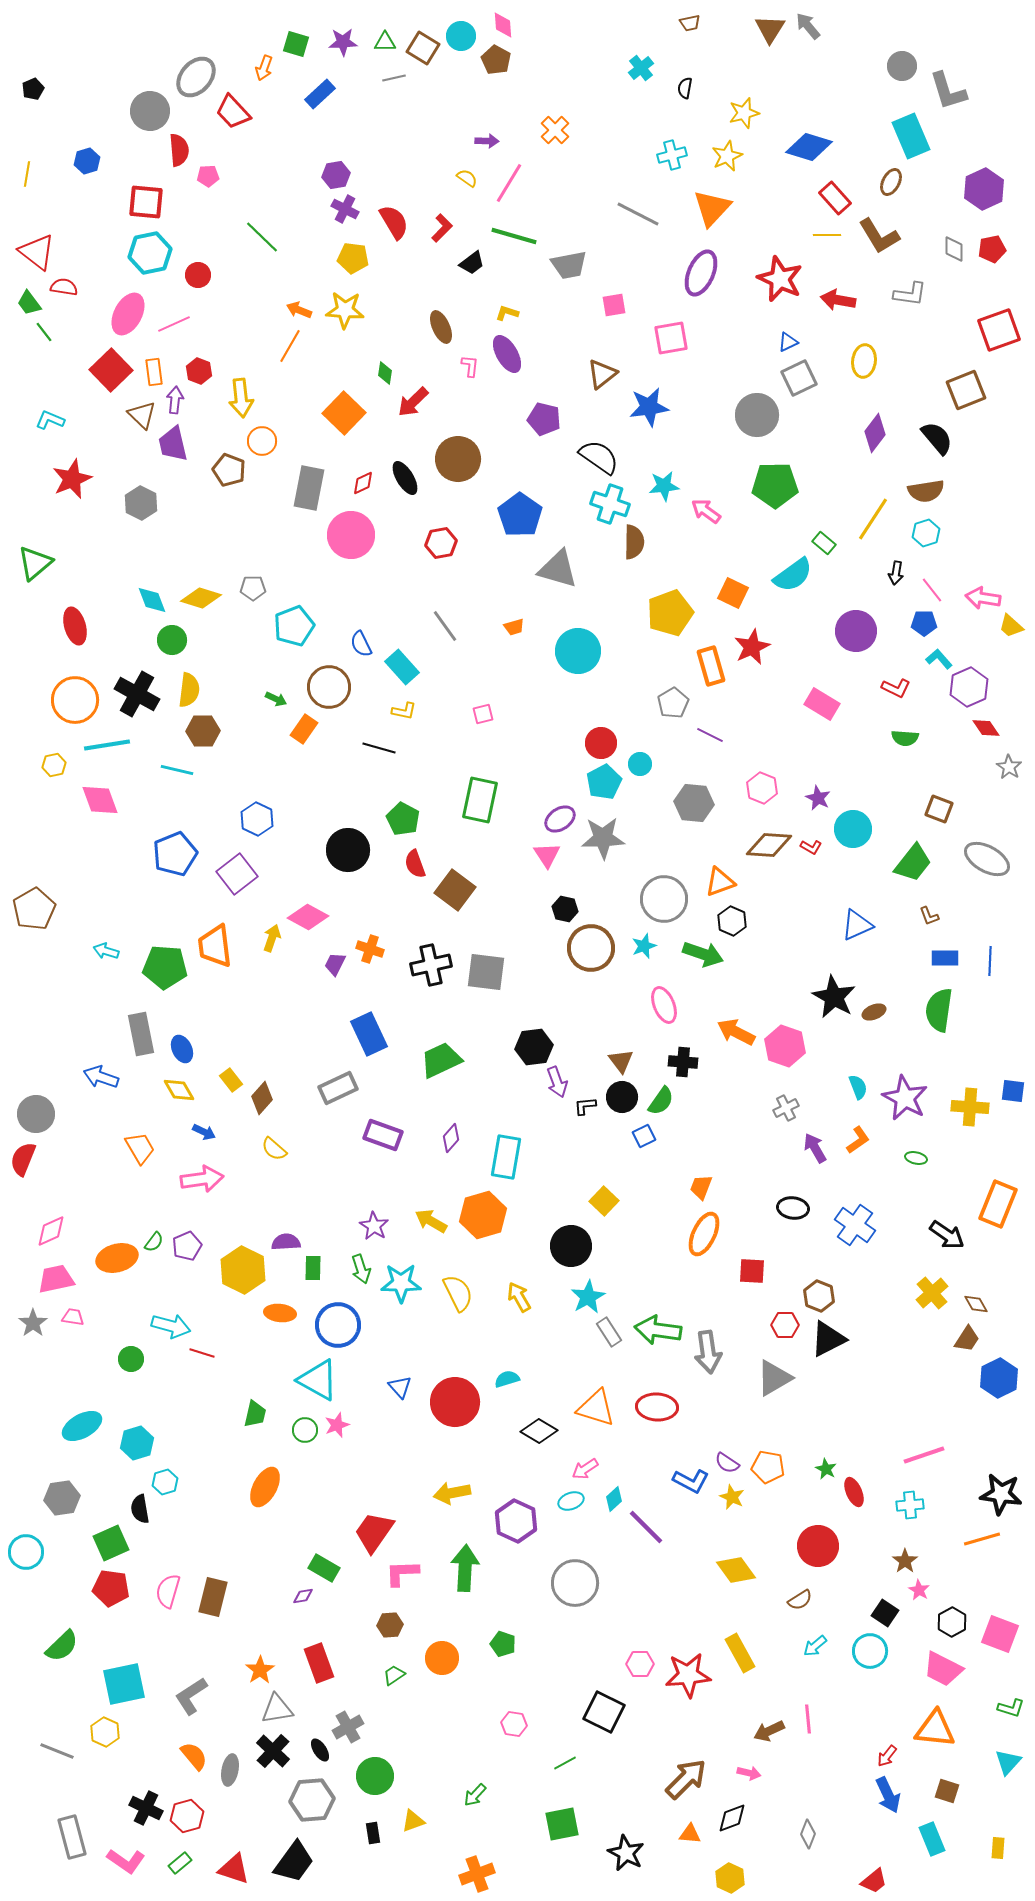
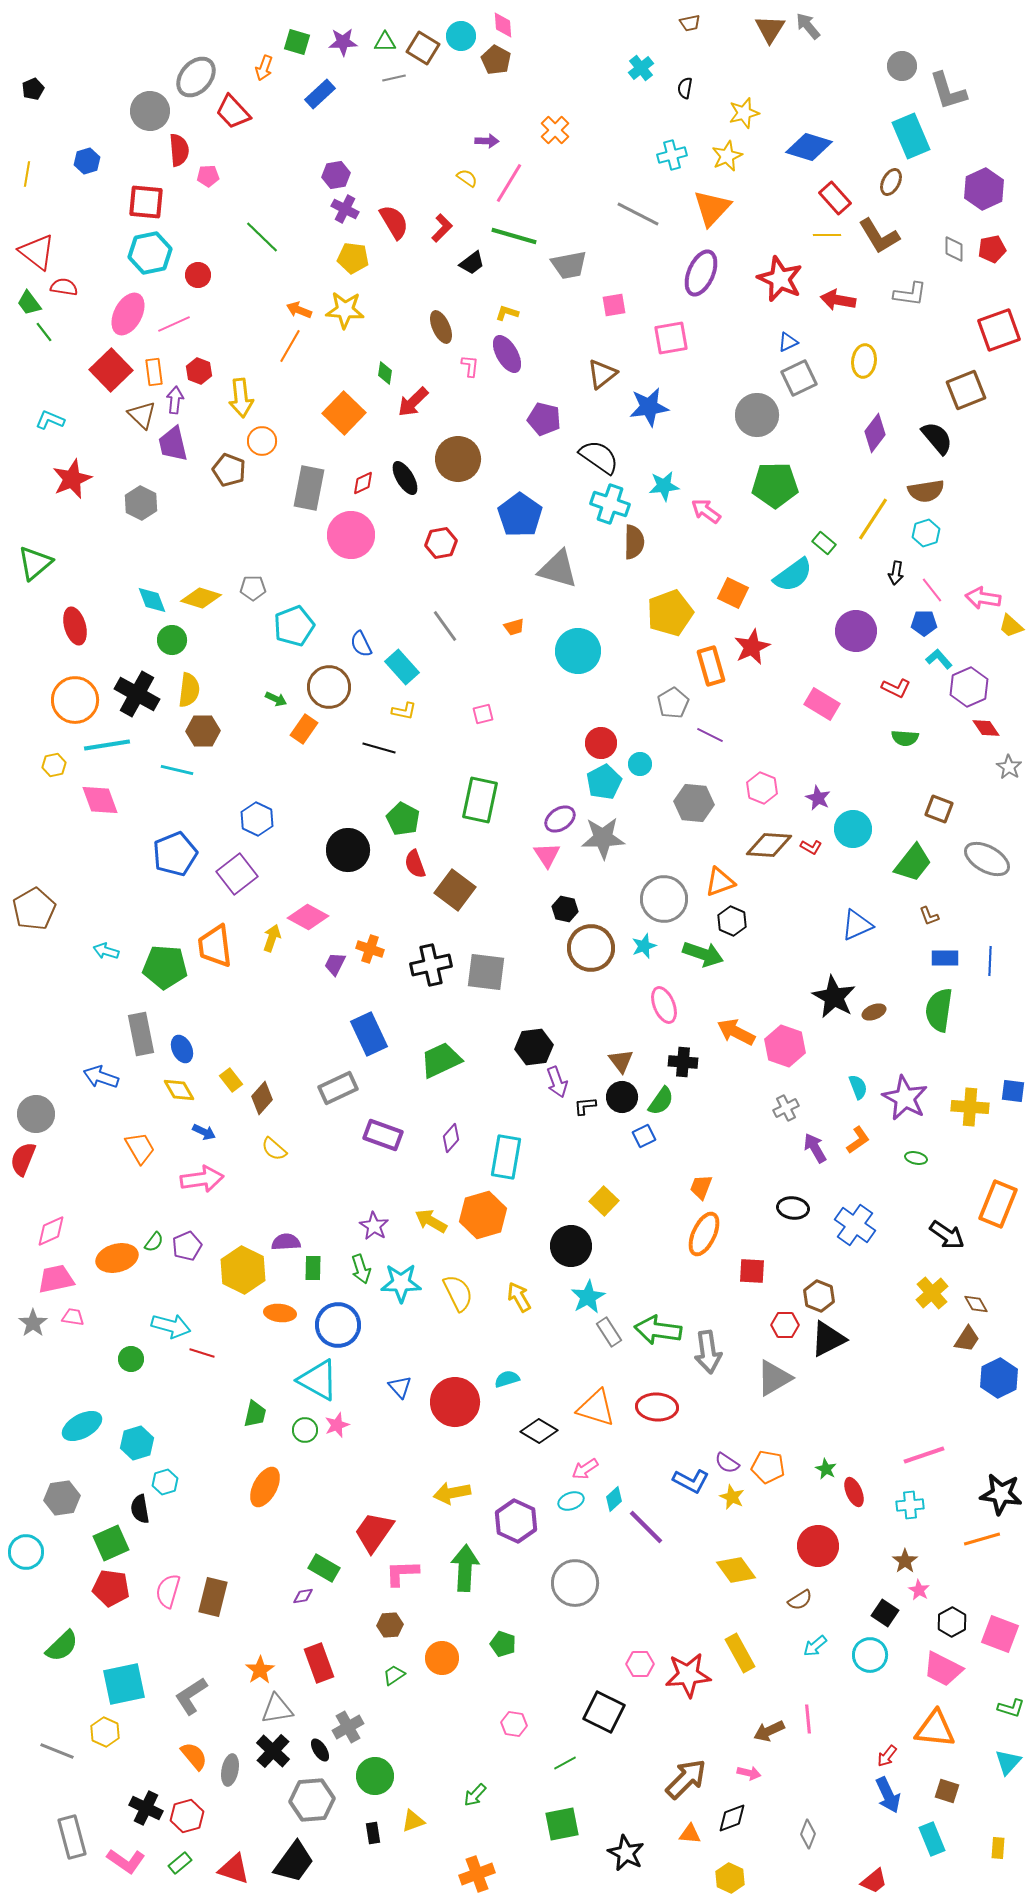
green square at (296, 44): moved 1 px right, 2 px up
cyan circle at (870, 1651): moved 4 px down
